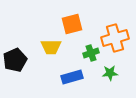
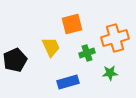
yellow trapezoid: rotated 115 degrees counterclockwise
green cross: moved 4 px left
blue rectangle: moved 4 px left, 5 px down
